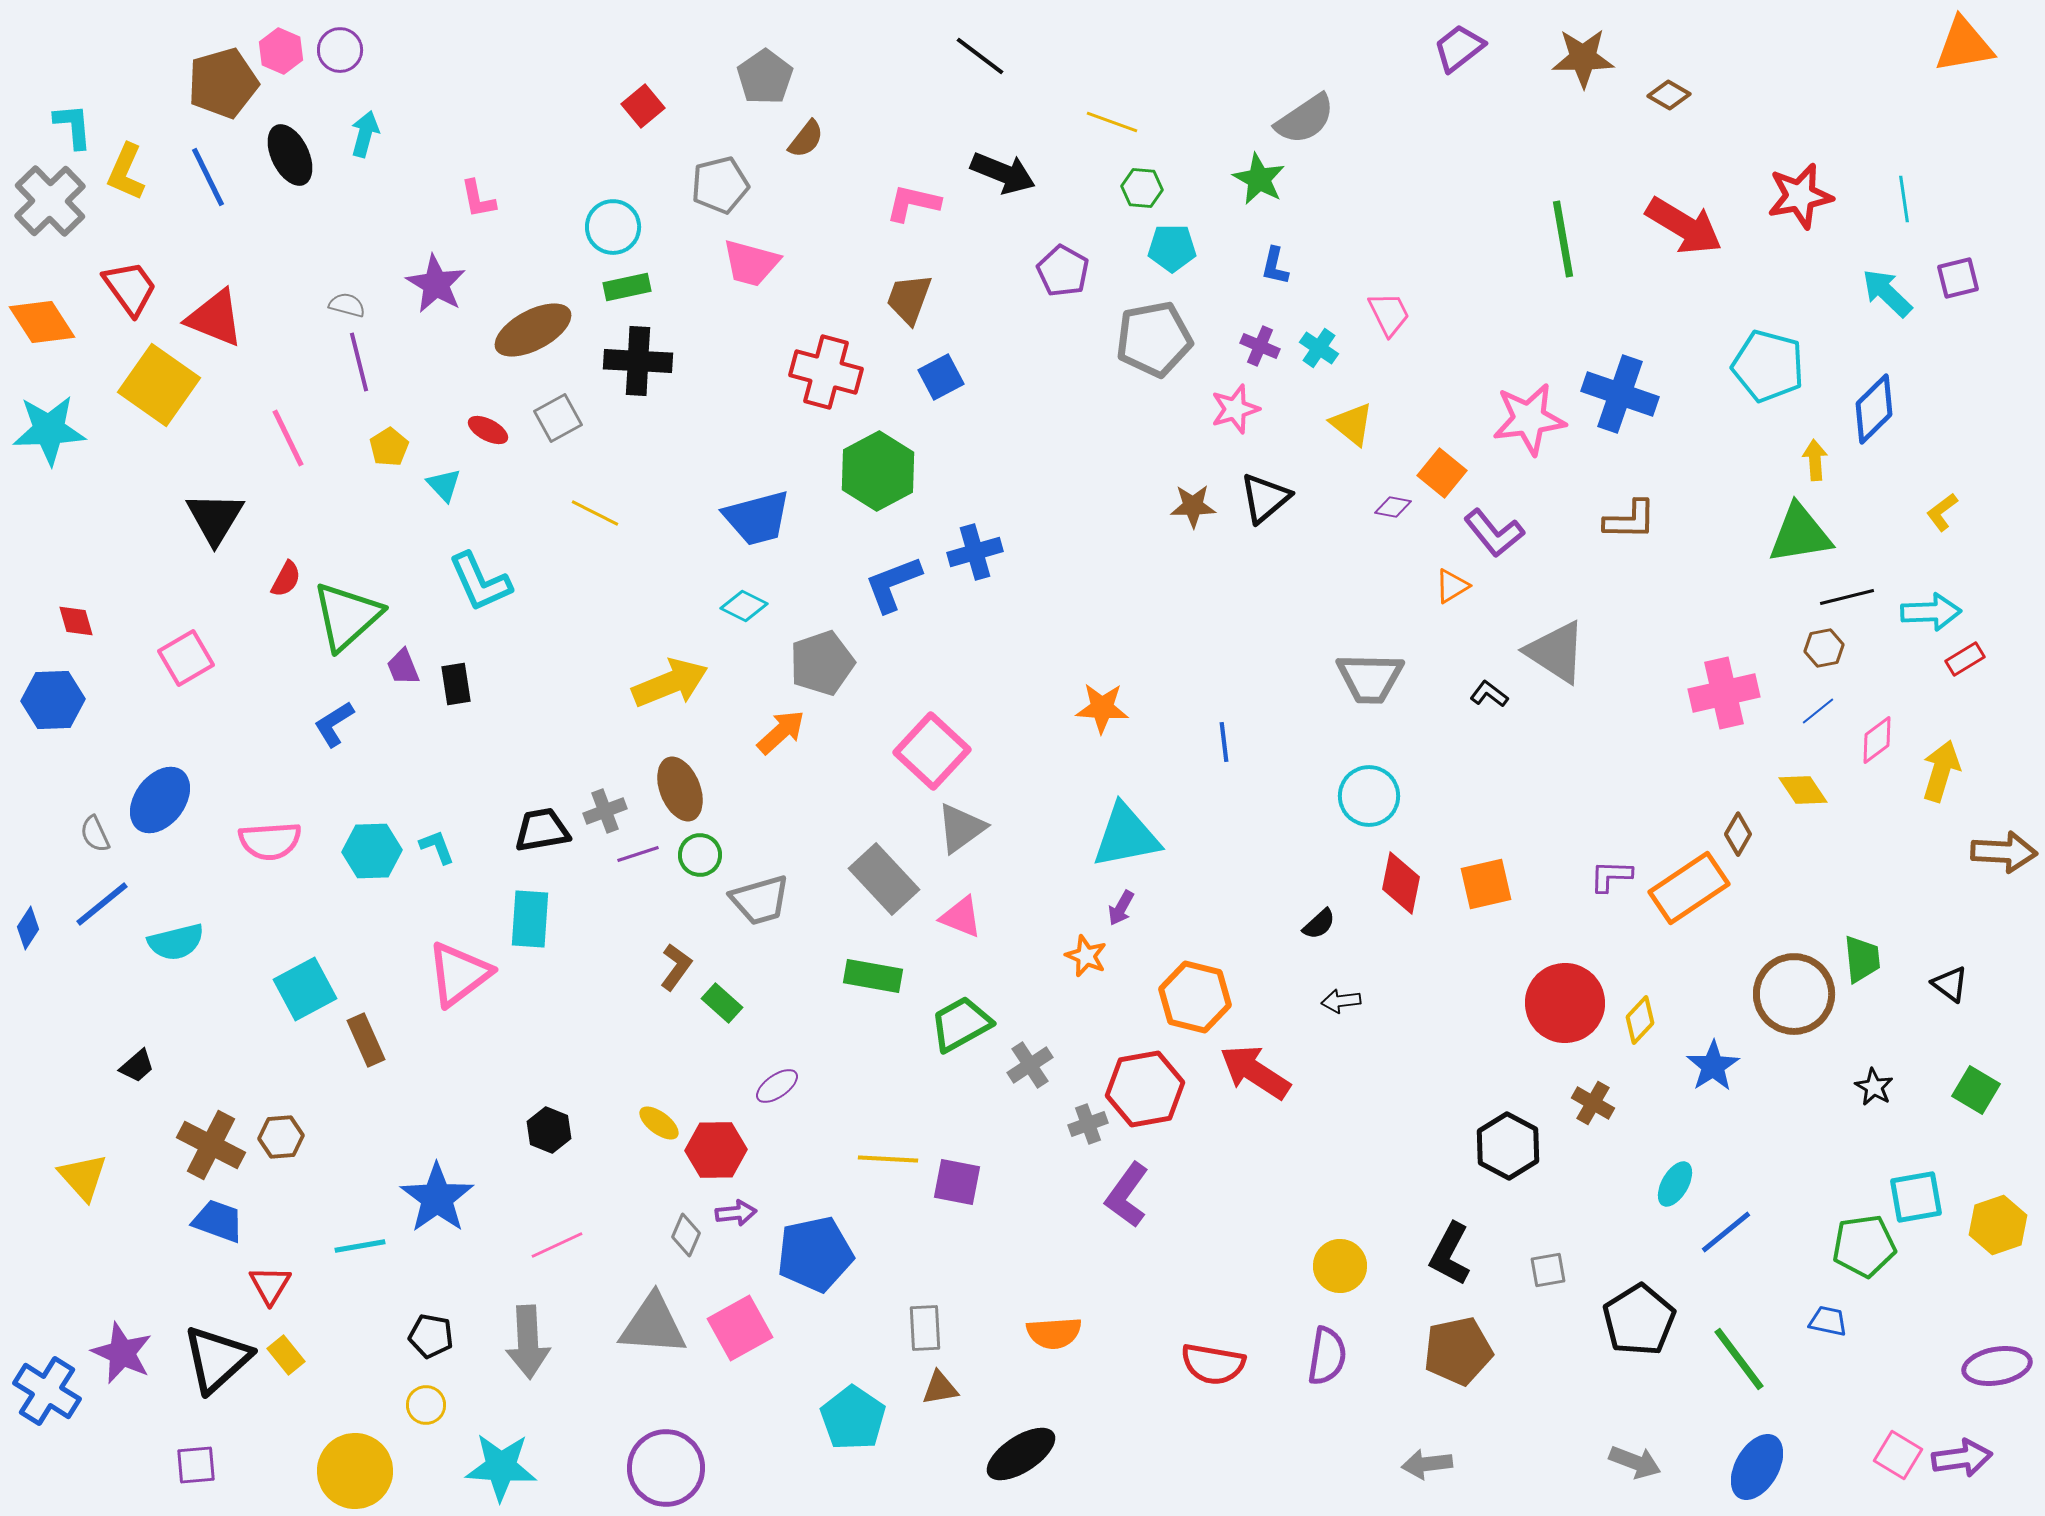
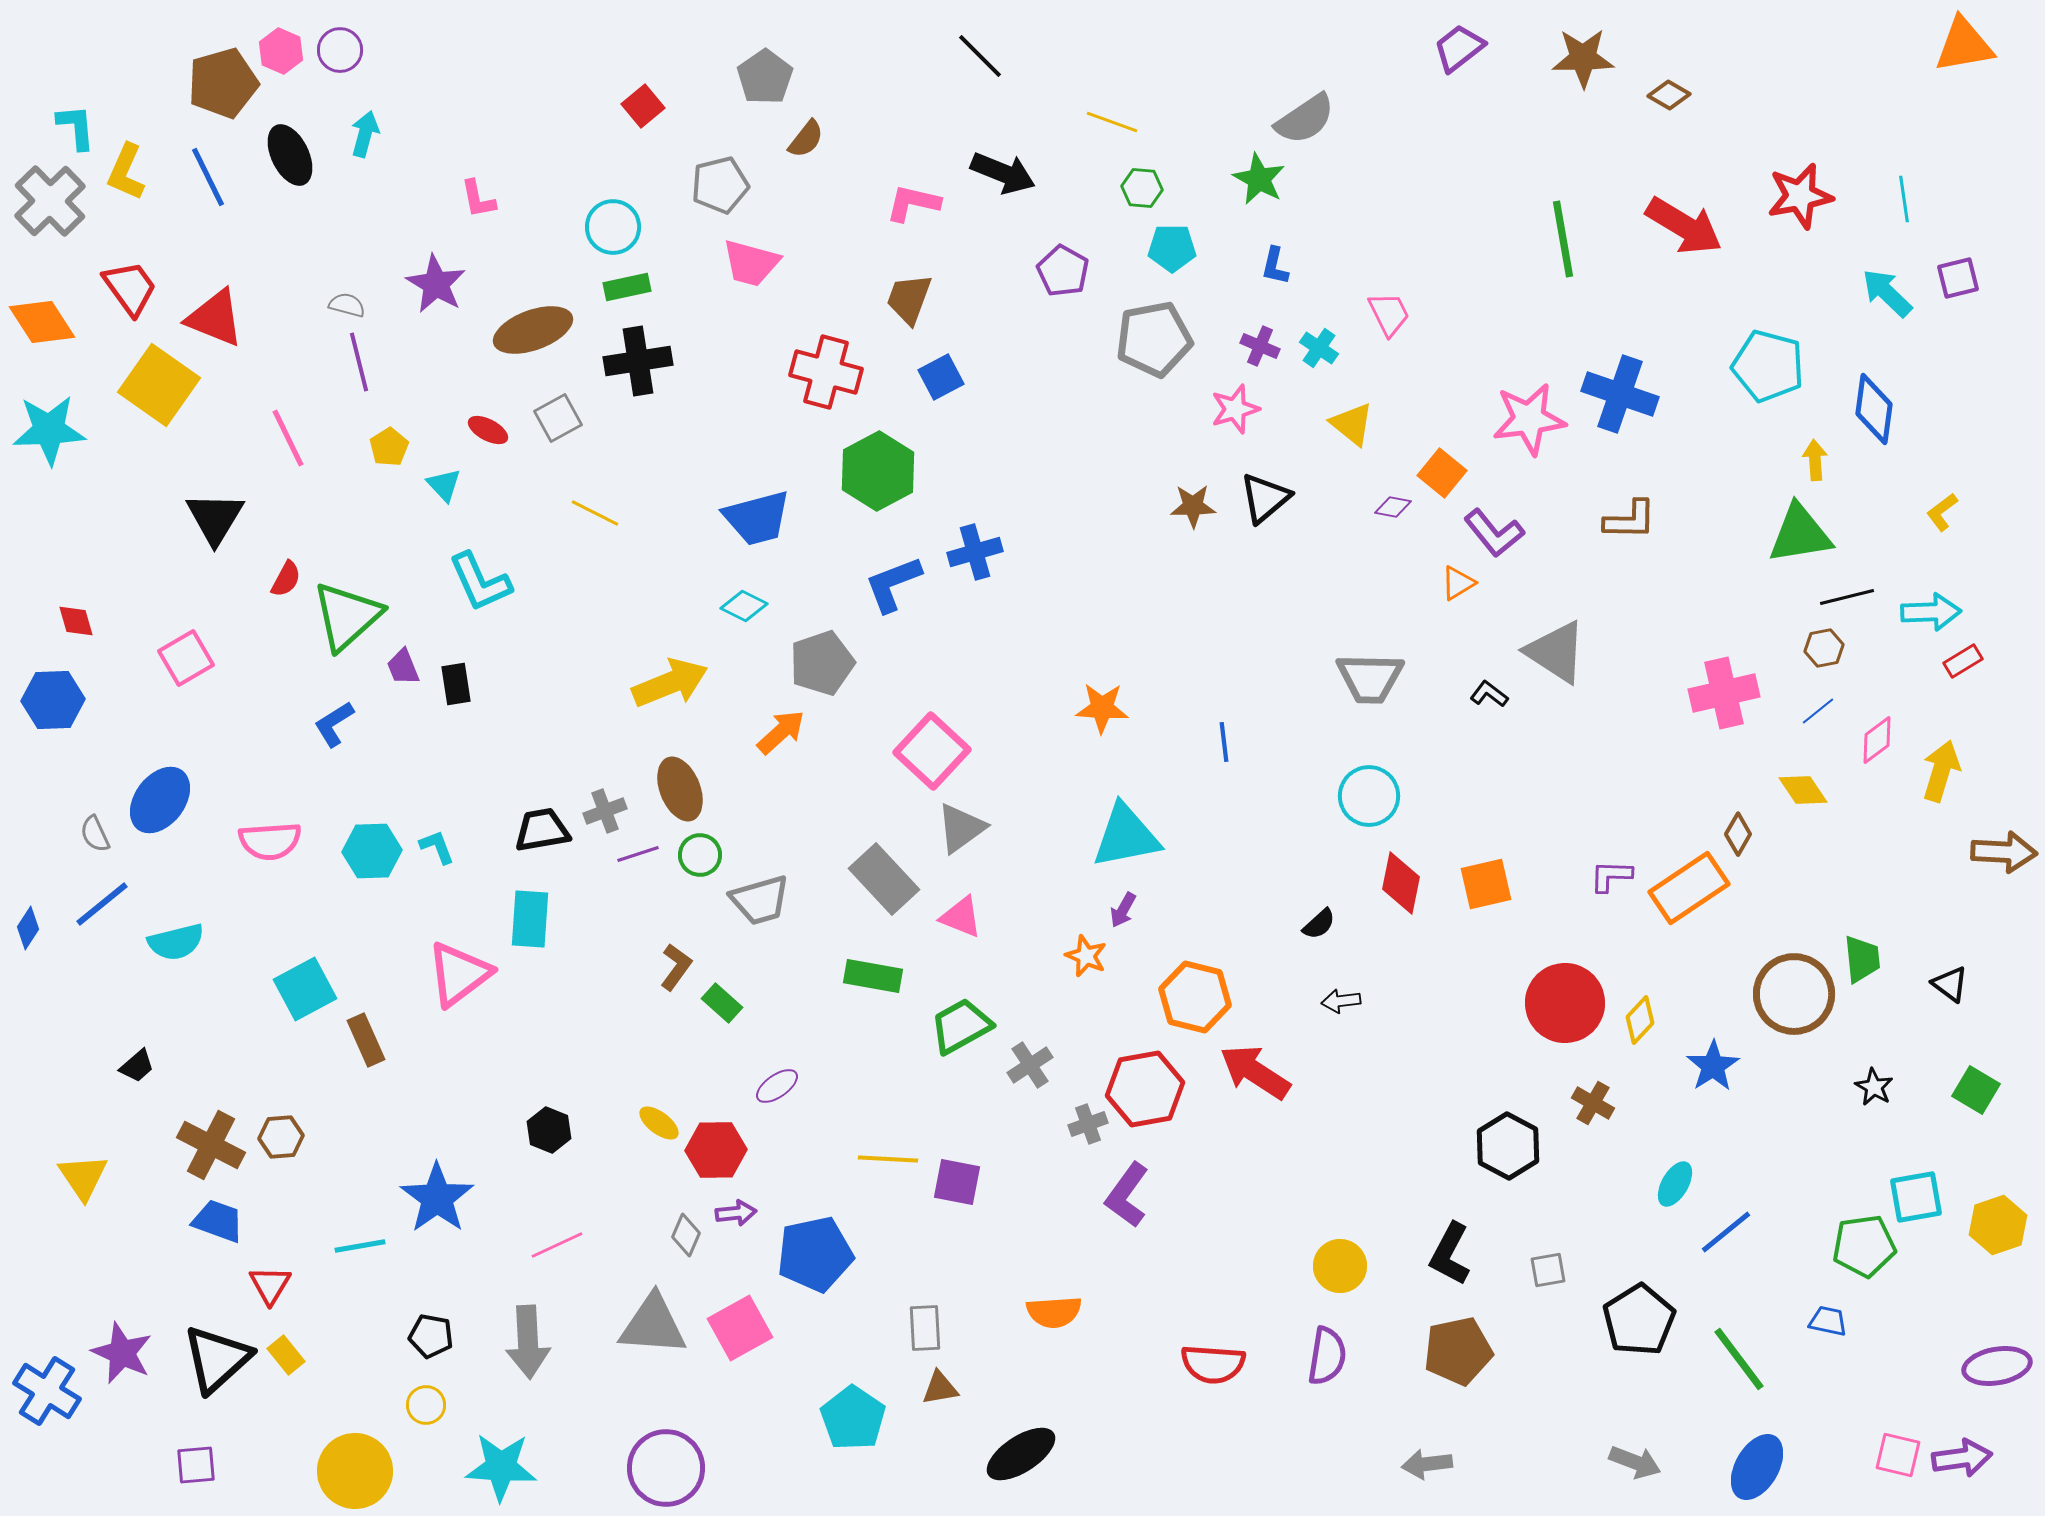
black line at (980, 56): rotated 8 degrees clockwise
cyan L-shape at (73, 126): moved 3 px right, 1 px down
brown ellipse at (533, 330): rotated 8 degrees clockwise
black cross at (638, 361): rotated 12 degrees counterclockwise
blue diamond at (1874, 409): rotated 38 degrees counterclockwise
orange triangle at (1452, 586): moved 6 px right, 3 px up
red rectangle at (1965, 659): moved 2 px left, 2 px down
purple arrow at (1121, 908): moved 2 px right, 2 px down
green trapezoid at (961, 1024): moved 2 px down
yellow triangle at (83, 1177): rotated 8 degrees clockwise
orange semicircle at (1054, 1333): moved 21 px up
red semicircle at (1213, 1364): rotated 6 degrees counterclockwise
pink square at (1898, 1455): rotated 18 degrees counterclockwise
